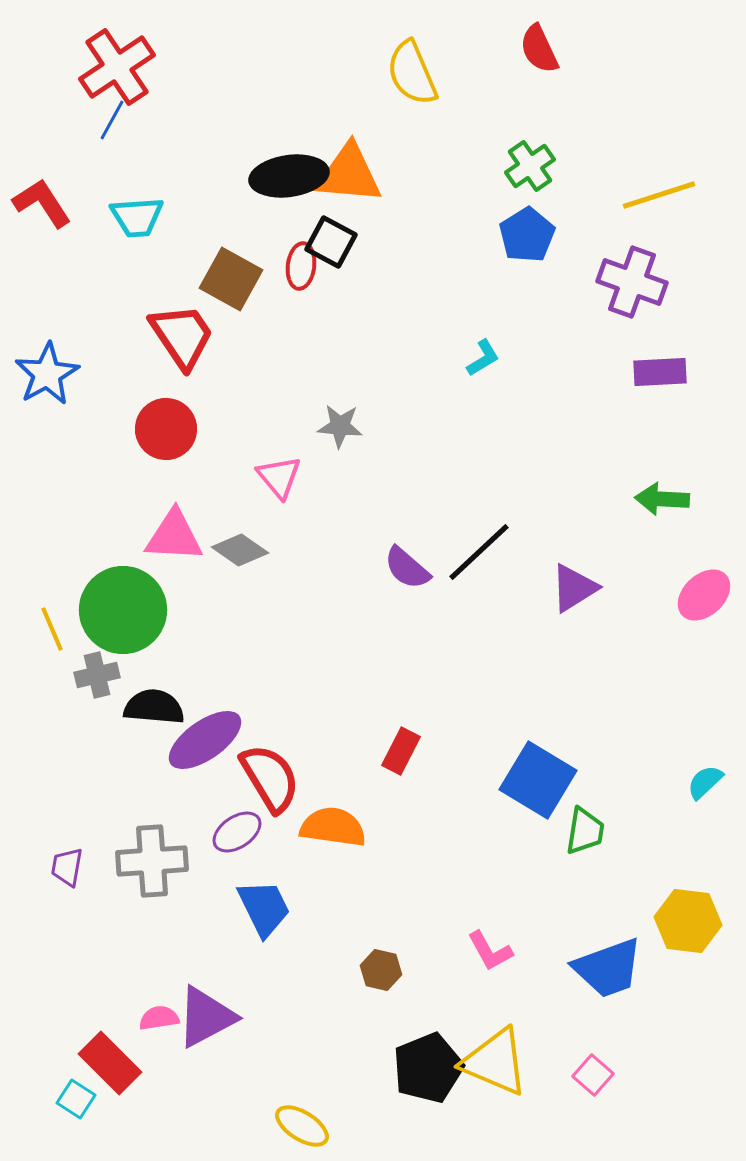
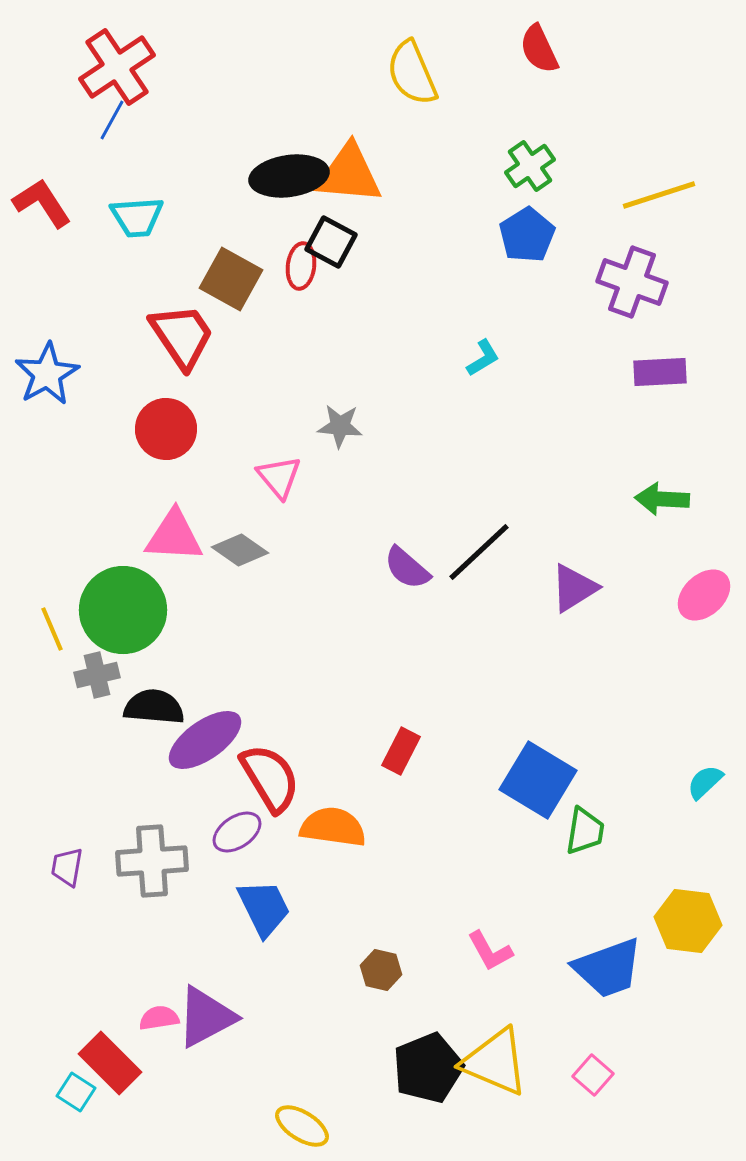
cyan square at (76, 1099): moved 7 px up
